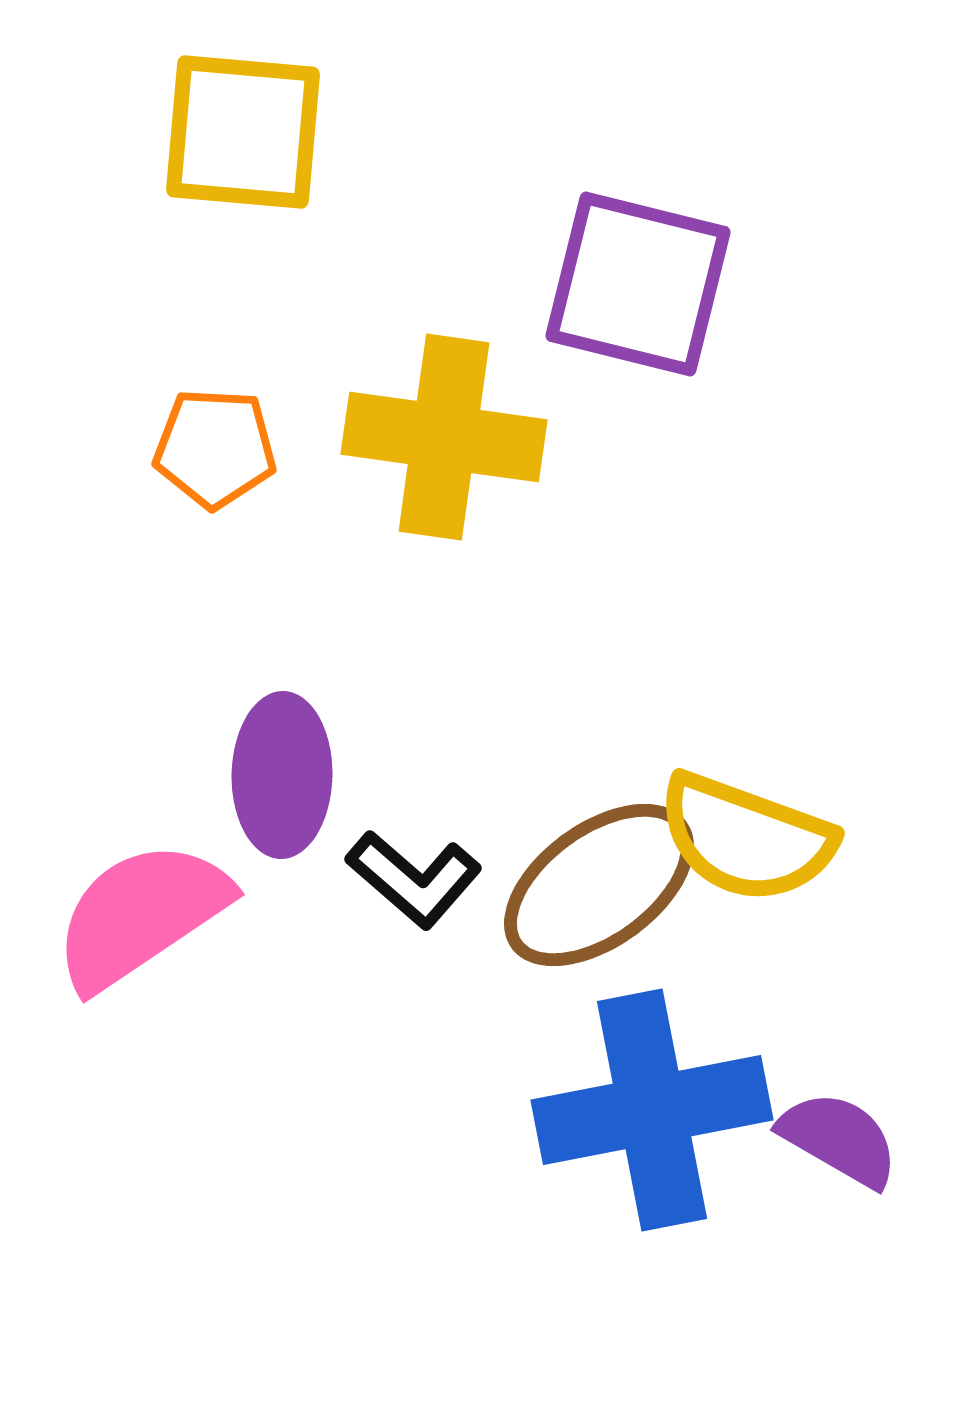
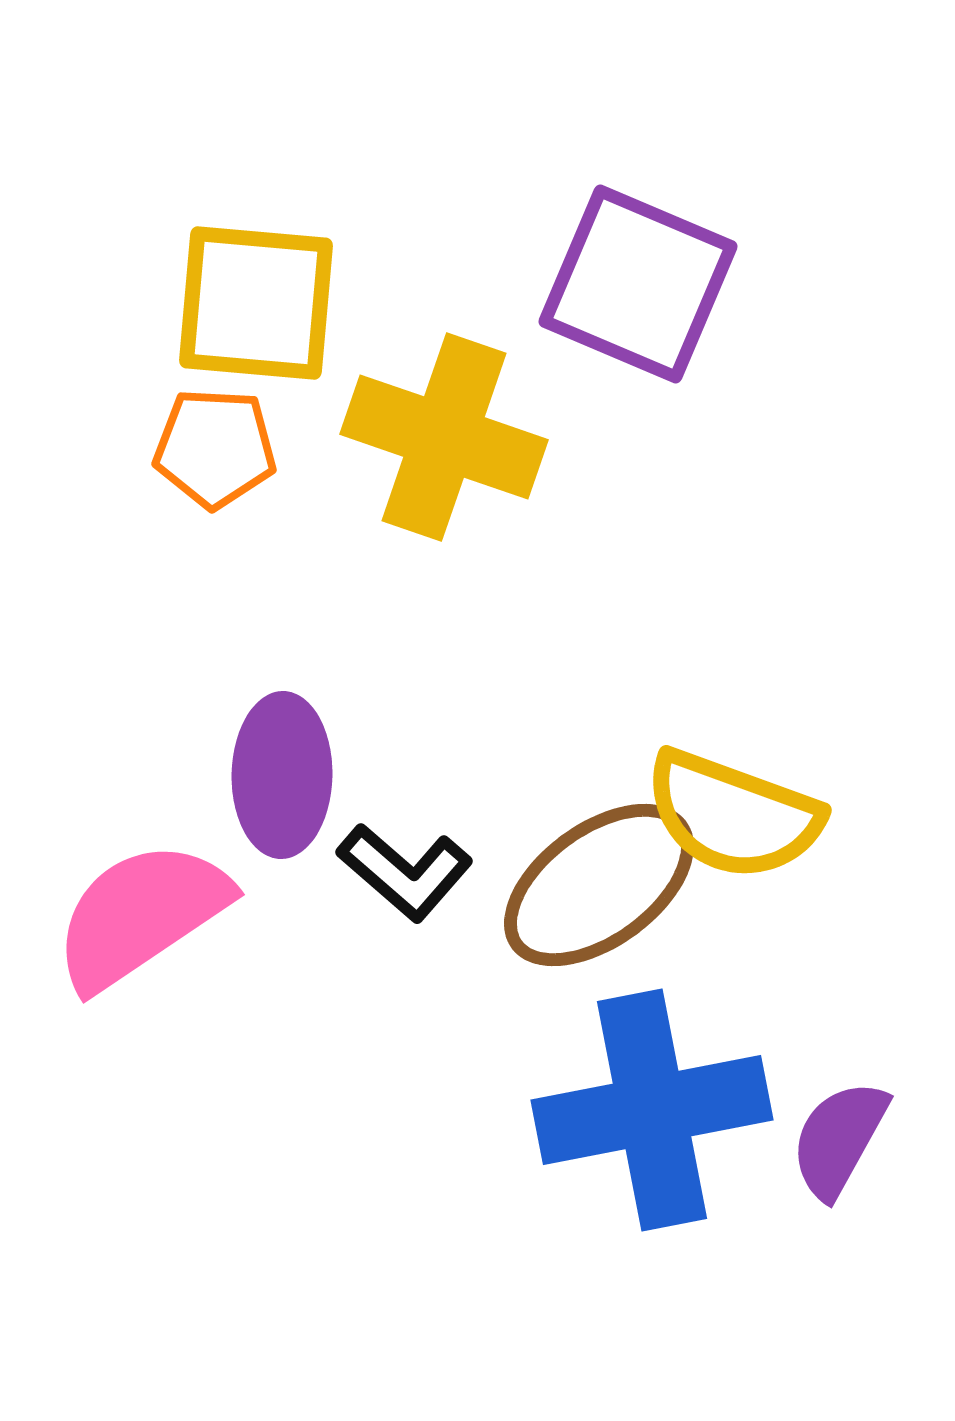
yellow square: moved 13 px right, 171 px down
purple square: rotated 9 degrees clockwise
yellow cross: rotated 11 degrees clockwise
yellow semicircle: moved 13 px left, 23 px up
black L-shape: moved 9 px left, 7 px up
purple semicircle: rotated 91 degrees counterclockwise
